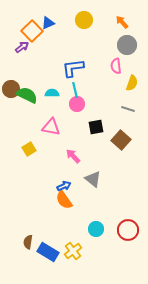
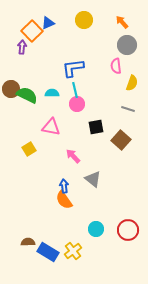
purple arrow: rotated 48 degrees counterclockwise
blue arrow: rotated 72 degrees counterclockwise
brown semicircle: rotated 80 degrees clockwise
